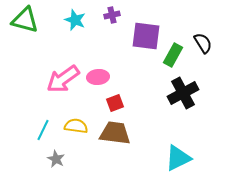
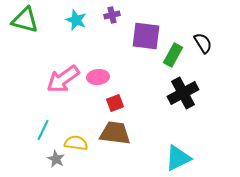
cyan star: moved 1 px right
yellow semicircle: moved 17 px down
